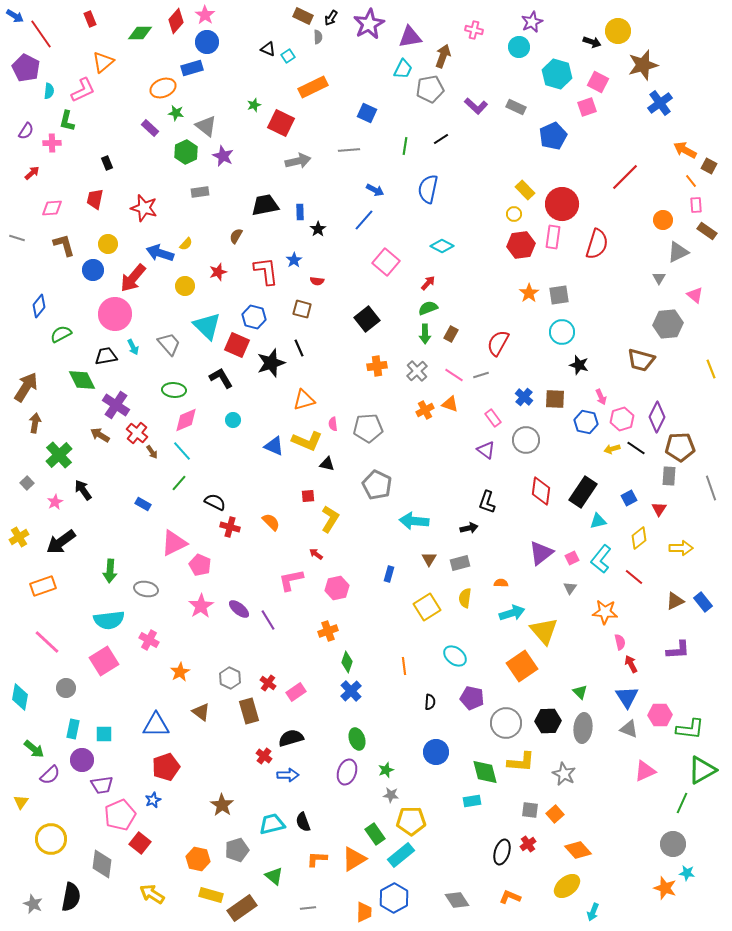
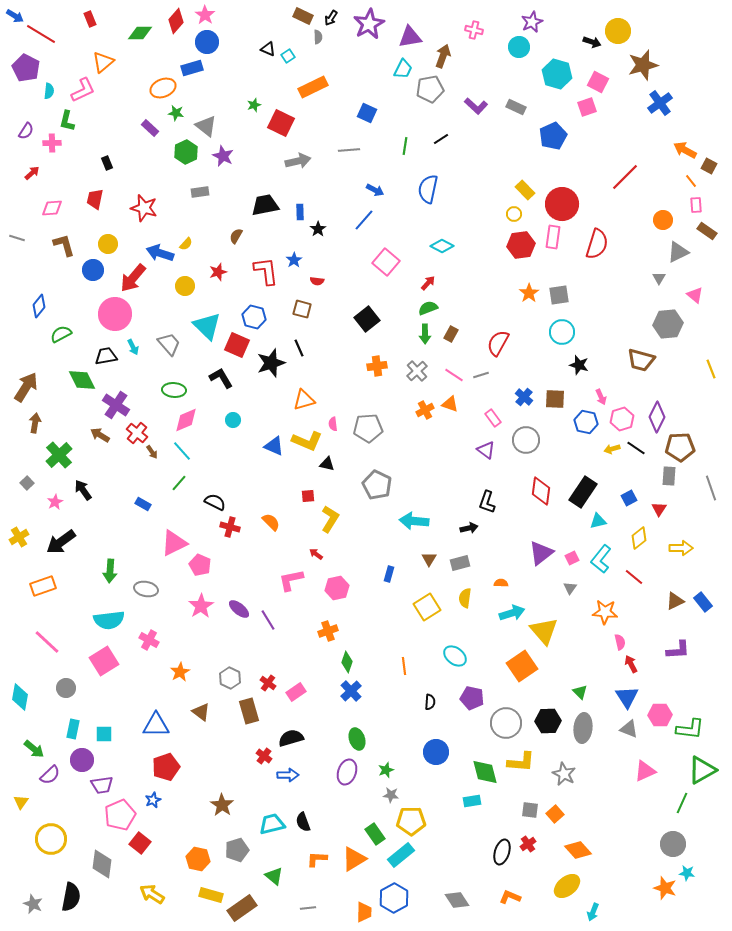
red line at (41, 34): rotated 24 degrees counterclockwise
